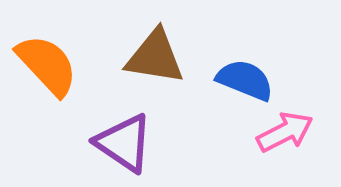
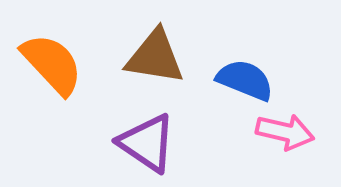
orange semicircle: moved 5 px right, 1 px up
pink arrow: rotated 40 degrees clockwise
purple triangle: moved 23 px right
